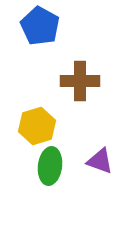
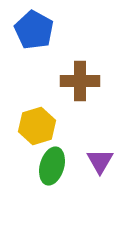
blue pentagon: moved 6 px left, 4 px down
purple triangle: rotated 40 degrees clockwise
green ellipse: moved 2 px right; rotated 9 degrees clockwise
